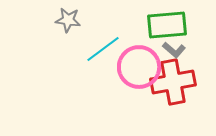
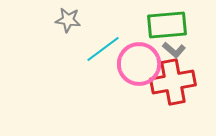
pink circle: moved 3 px up
